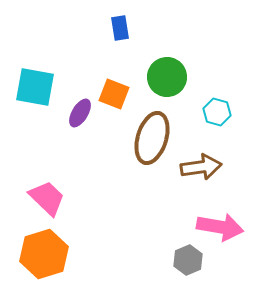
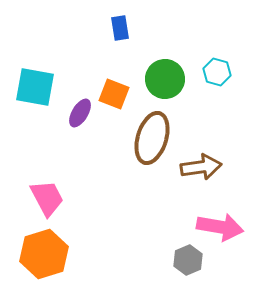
green circle: moved 2 px left, 2 px down
cyan hexagon: moved 40 px up
pink trapezoid: rotated 18 degrees clockwise
